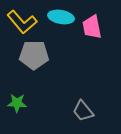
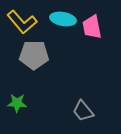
cyan ellipse: moved 2 px right, 2 px down
